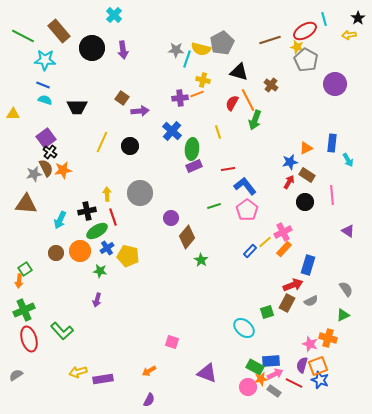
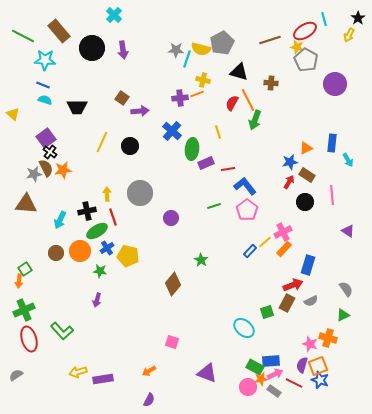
yellow arrow at (349, 35): rotated 56 degrees counterclockwise
brown cross at (271, 85): moved 2 px up; rotated 32 degrees counterclockwise
yellow triangle at (13, 114): rotated 40 degrees clockwise
purple rectangle at (194, 166): moved 12 px right, 3 px up
brown diamond at (187, 237): moved 14 px left, 47 px down
